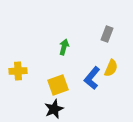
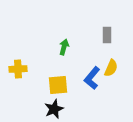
gray rectangle: moved 1 px down; rotated 21 degrees counterclockwise
yellow cross: moved 2 px up
yellow square: rotated 15 degrees clockwise
